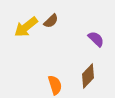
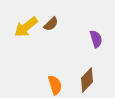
brown semicircle: moved 3 px down
purple semicircle: rotated 30 degrees clockwise
brown diamond: moved 1 px left, 4 px down
